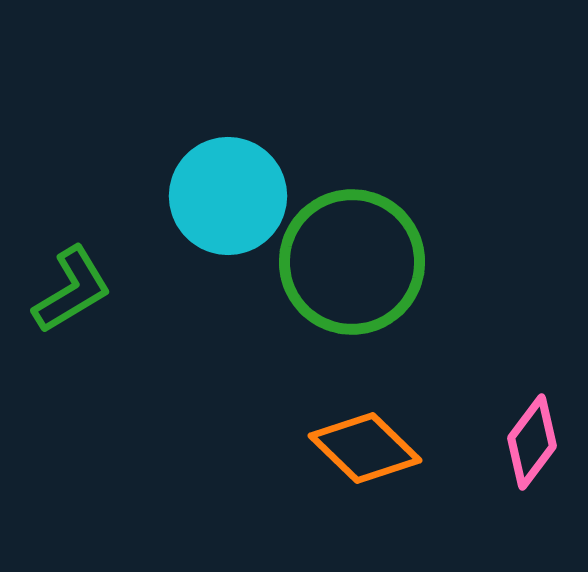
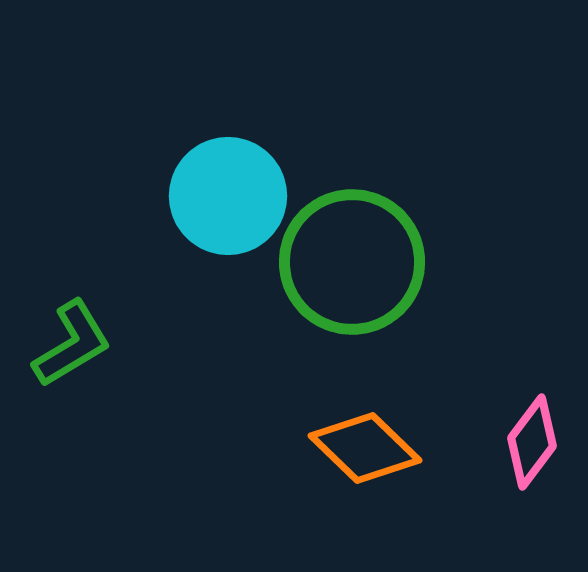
green L-shape: moved 54 px down
